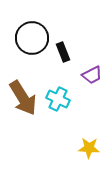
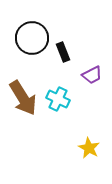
yellow star: rotated 25 degrees clockwise
